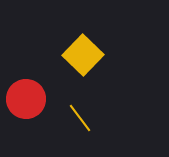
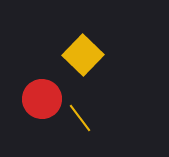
red circle: moved 16 px right
